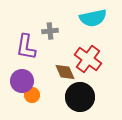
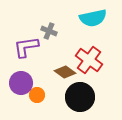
gray cross: moved 1 px left; rotated 28 degrees clockwise
purple L-shape: rotated 72 degrees clockwise
red cross: moved 1 px right, 1 px down
brown diamond: rotated 30 degrees counterclockwise
purple circle: moved 1 px left, 2 px down
orange circle: moved 5 px right
